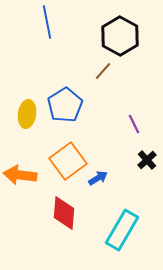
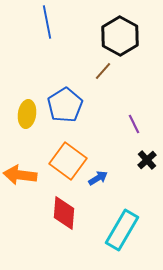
orange square: rotated 18 degrees counterclockwise
